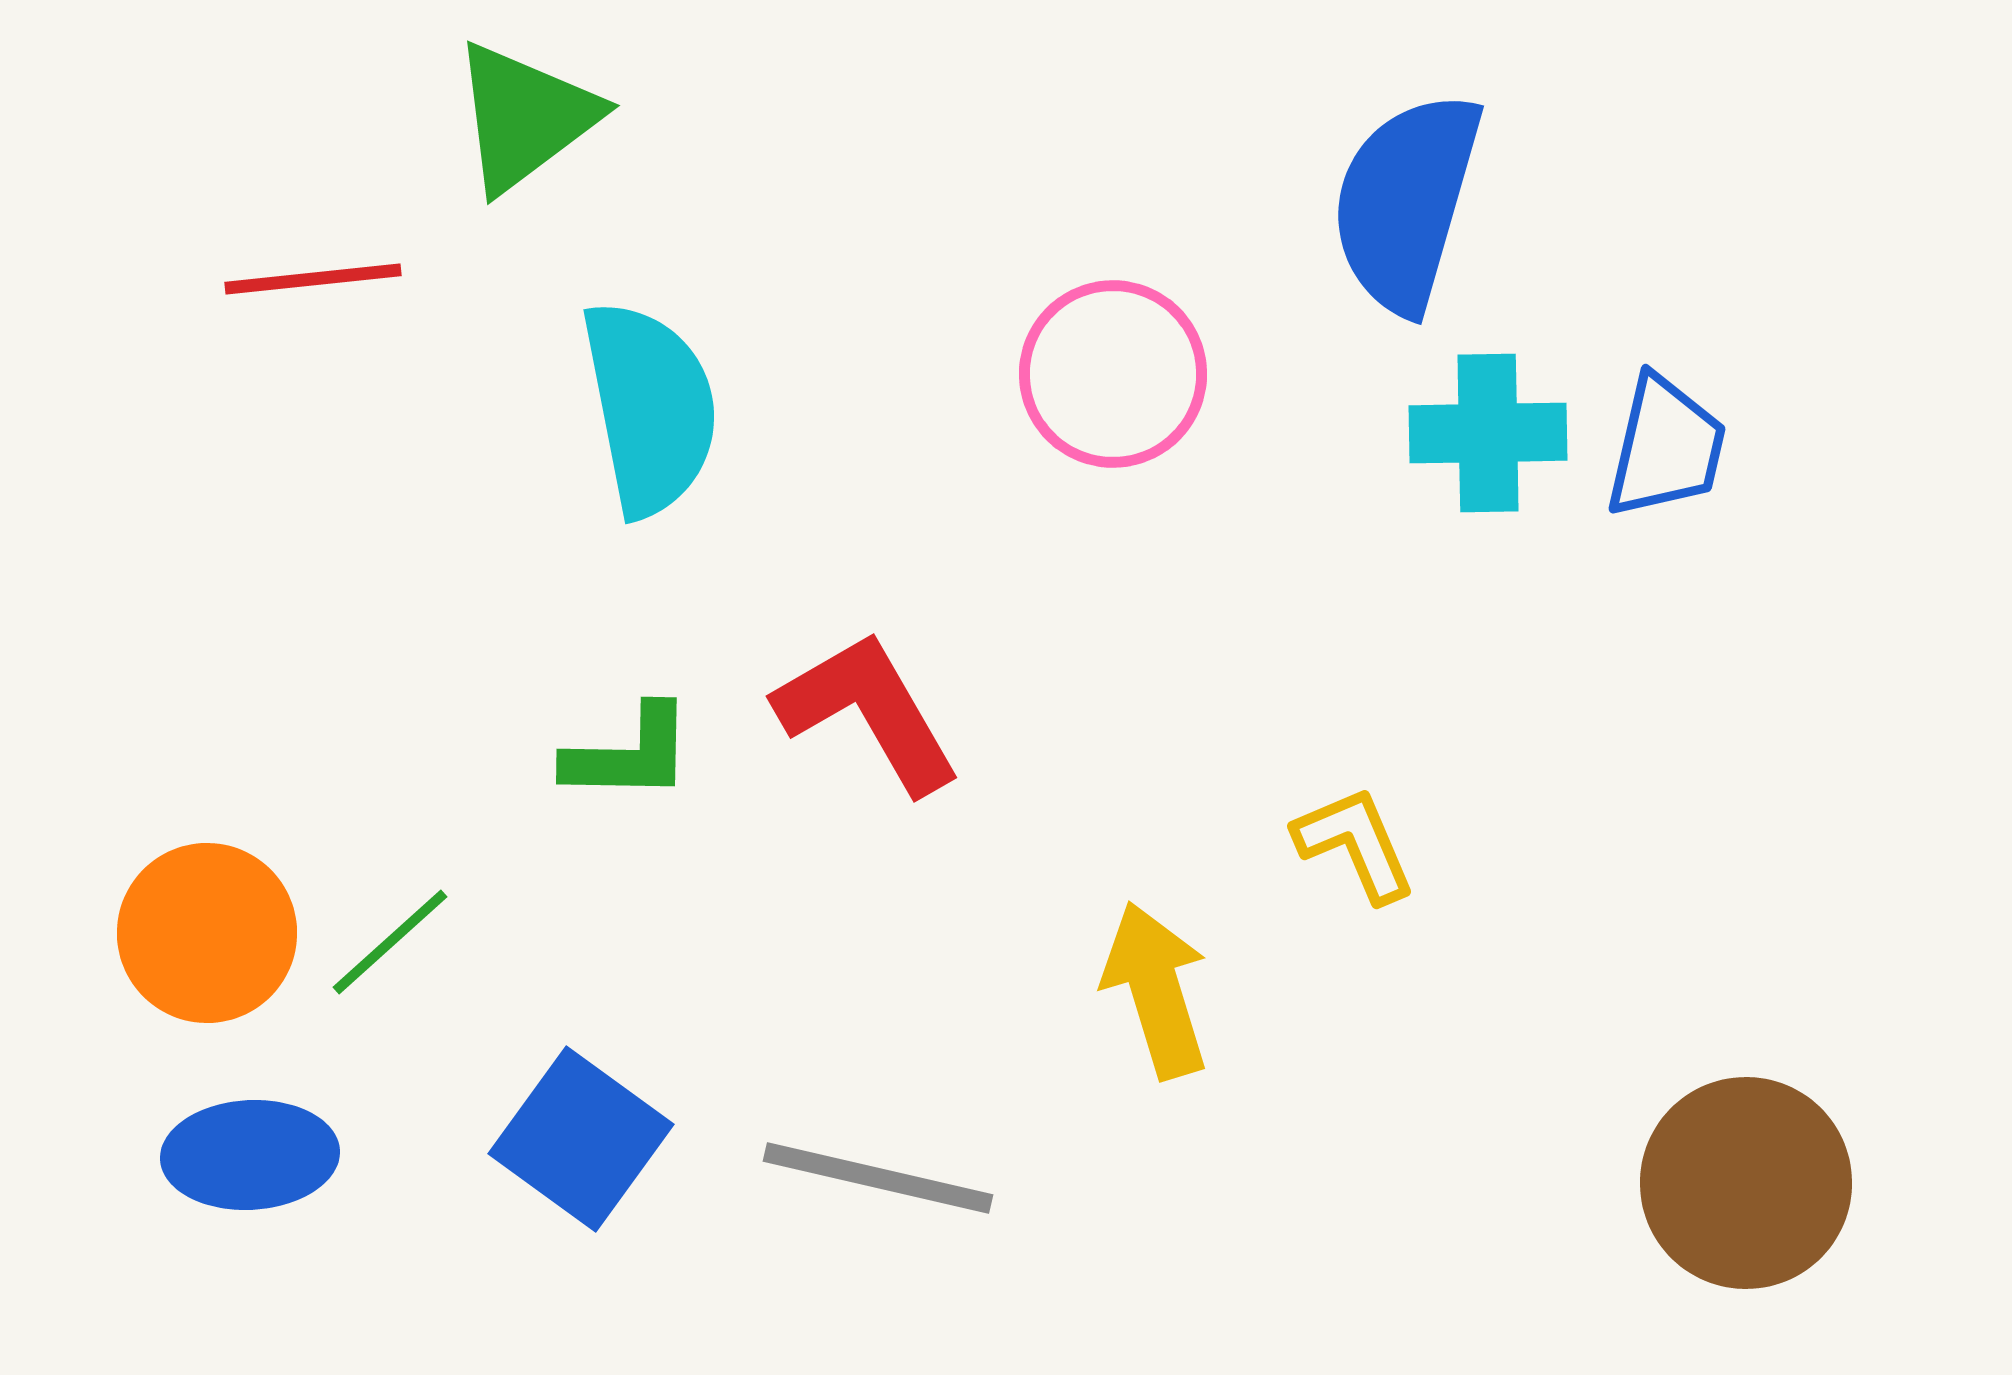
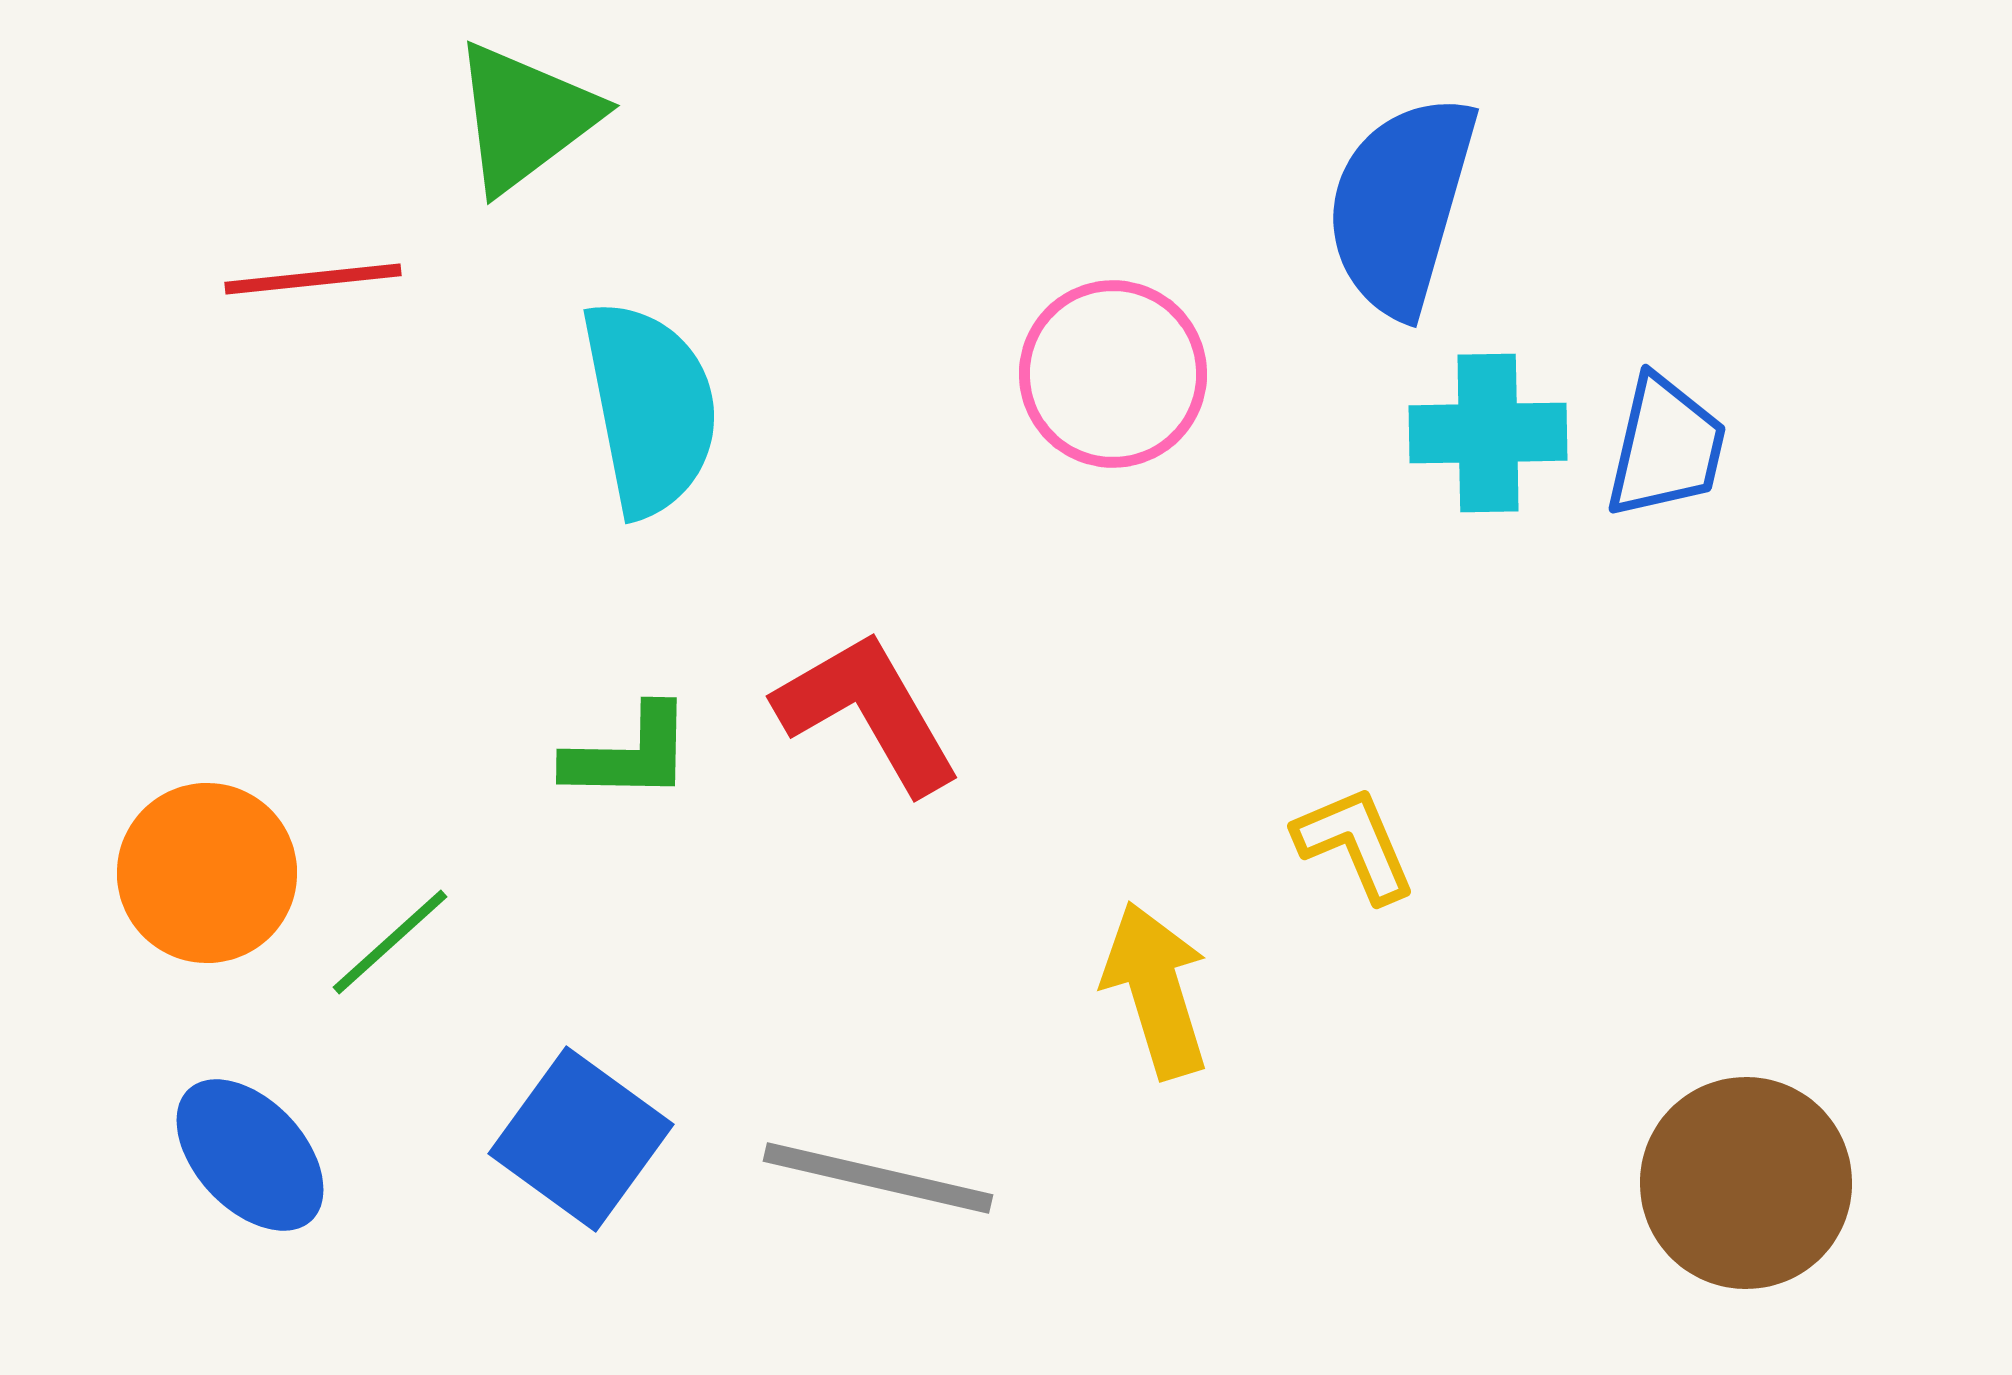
blue semicircle: moved 5 px left, 3 px down
orange circle: moved 60 px up
blue ellipse: rotated 50 degrees clockwise
